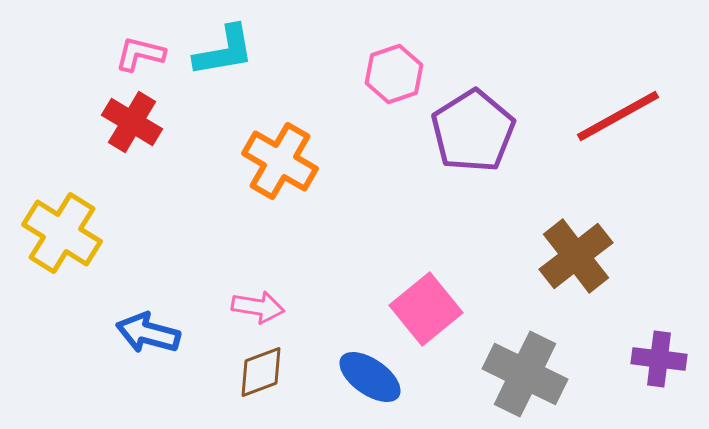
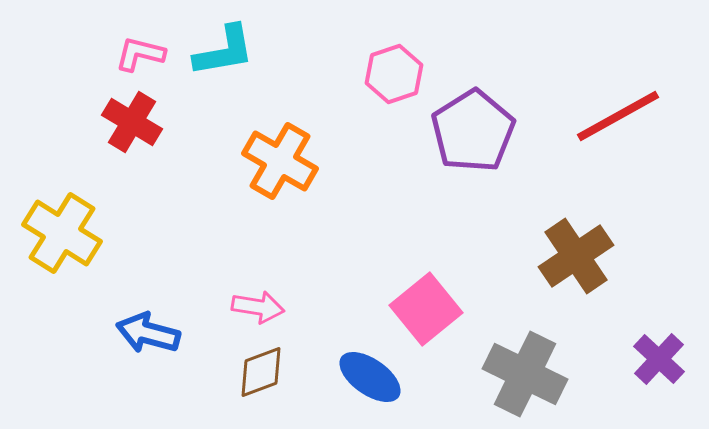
brown cross: rotated 4 degrees clockwise
purple cross: rotated 36 degrees clockwise
